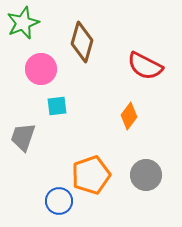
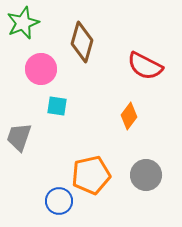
cyan square: rotated 15 degrees clockwise
gray trapezoid: moved 4 px left
orange pentagon: rotated 6 degrees clockwise
